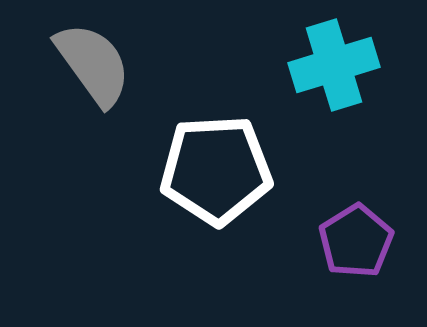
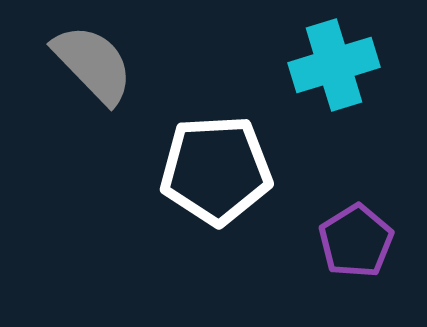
gray semicircle: rotated 8 degrees counterclockwise
